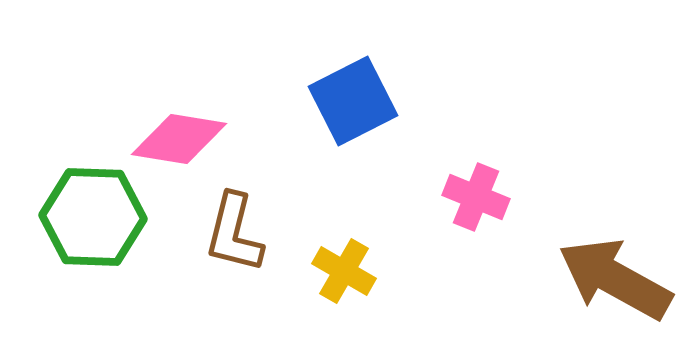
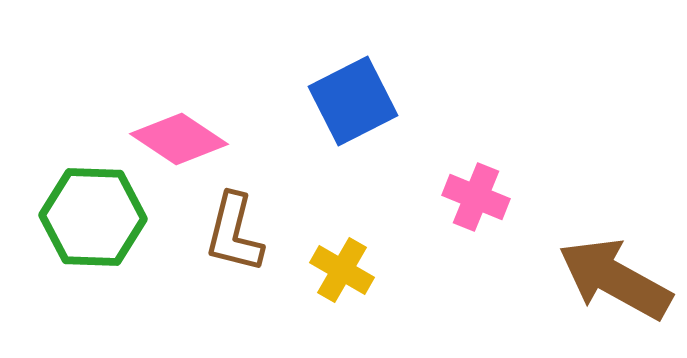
pink diamond: rotated 24 degrees clockwise
yellow cross: moved 2 px left, 1 px up
